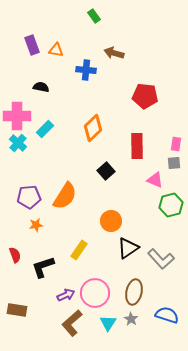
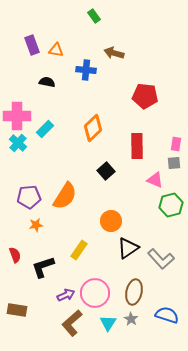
black semicircle: moved 6 px right, 5 px up
